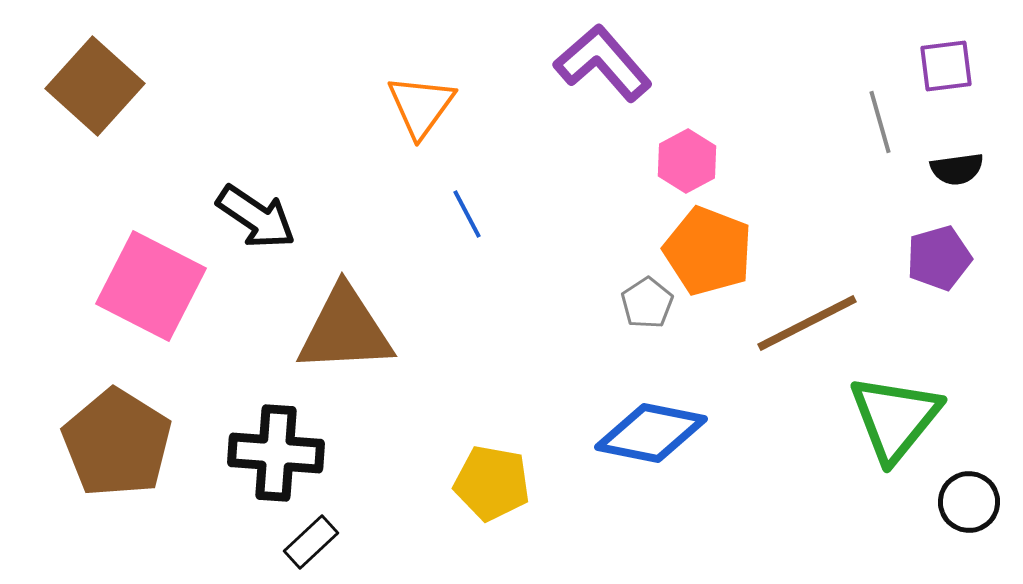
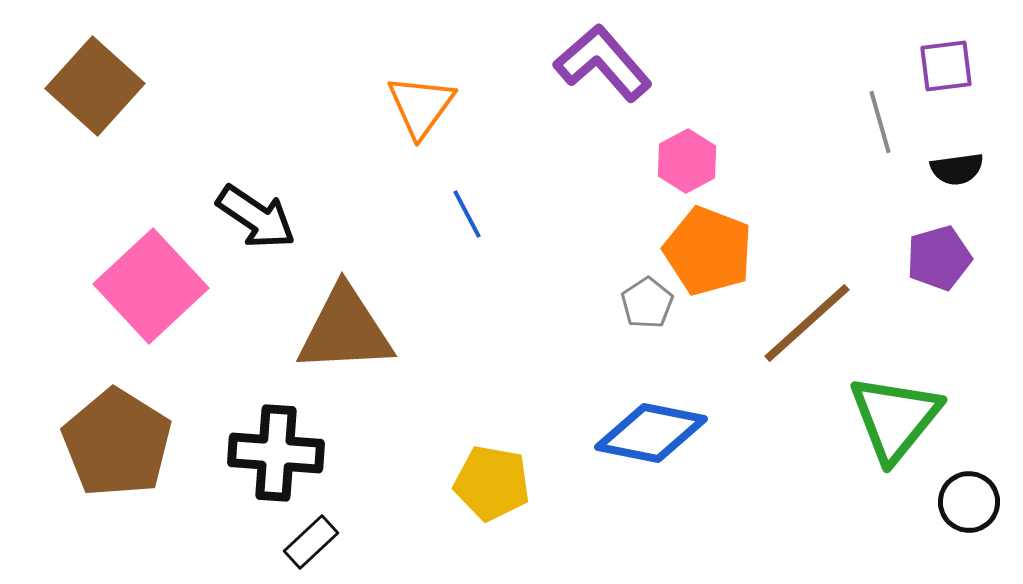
pink square: rotated 20 degrees clockwise
brown line: rotated 15 degrees counterclockwise
